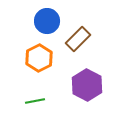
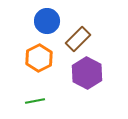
purple hexagon: moved 12 px up
